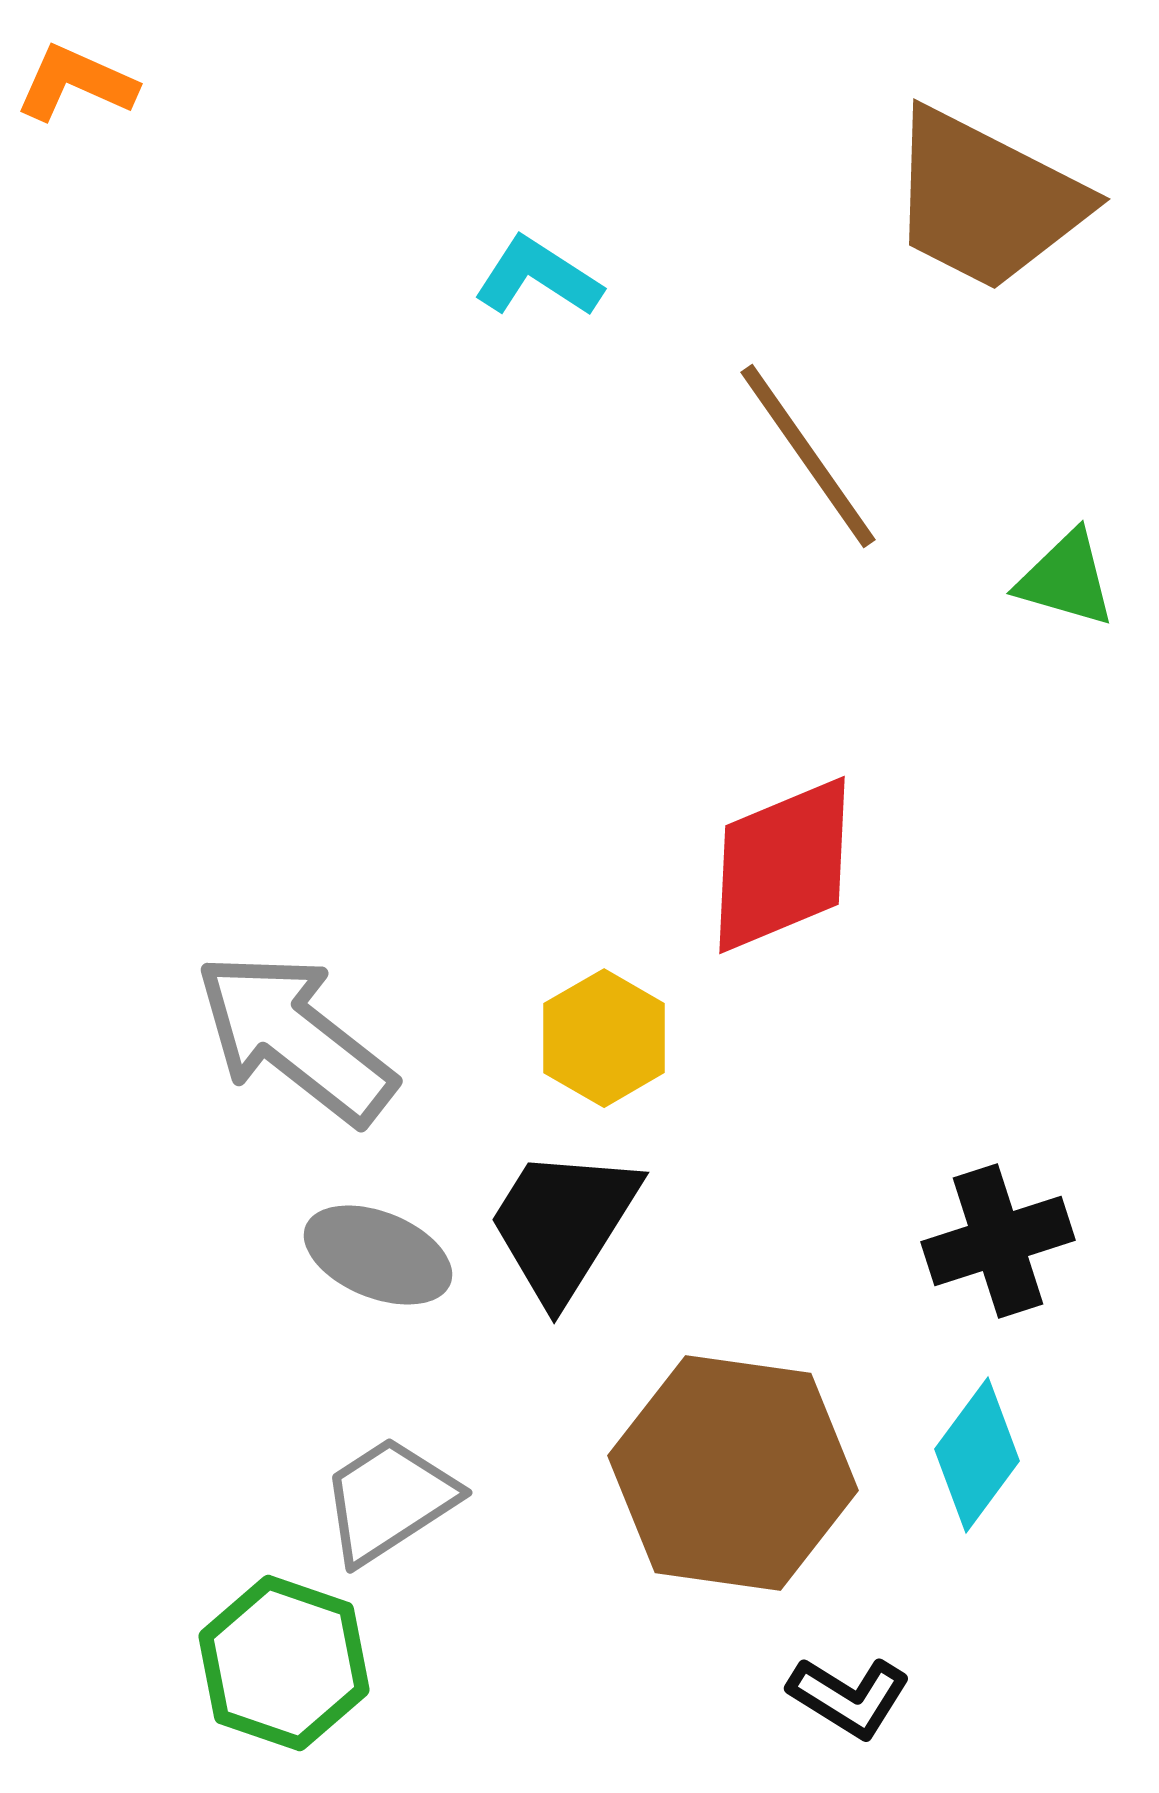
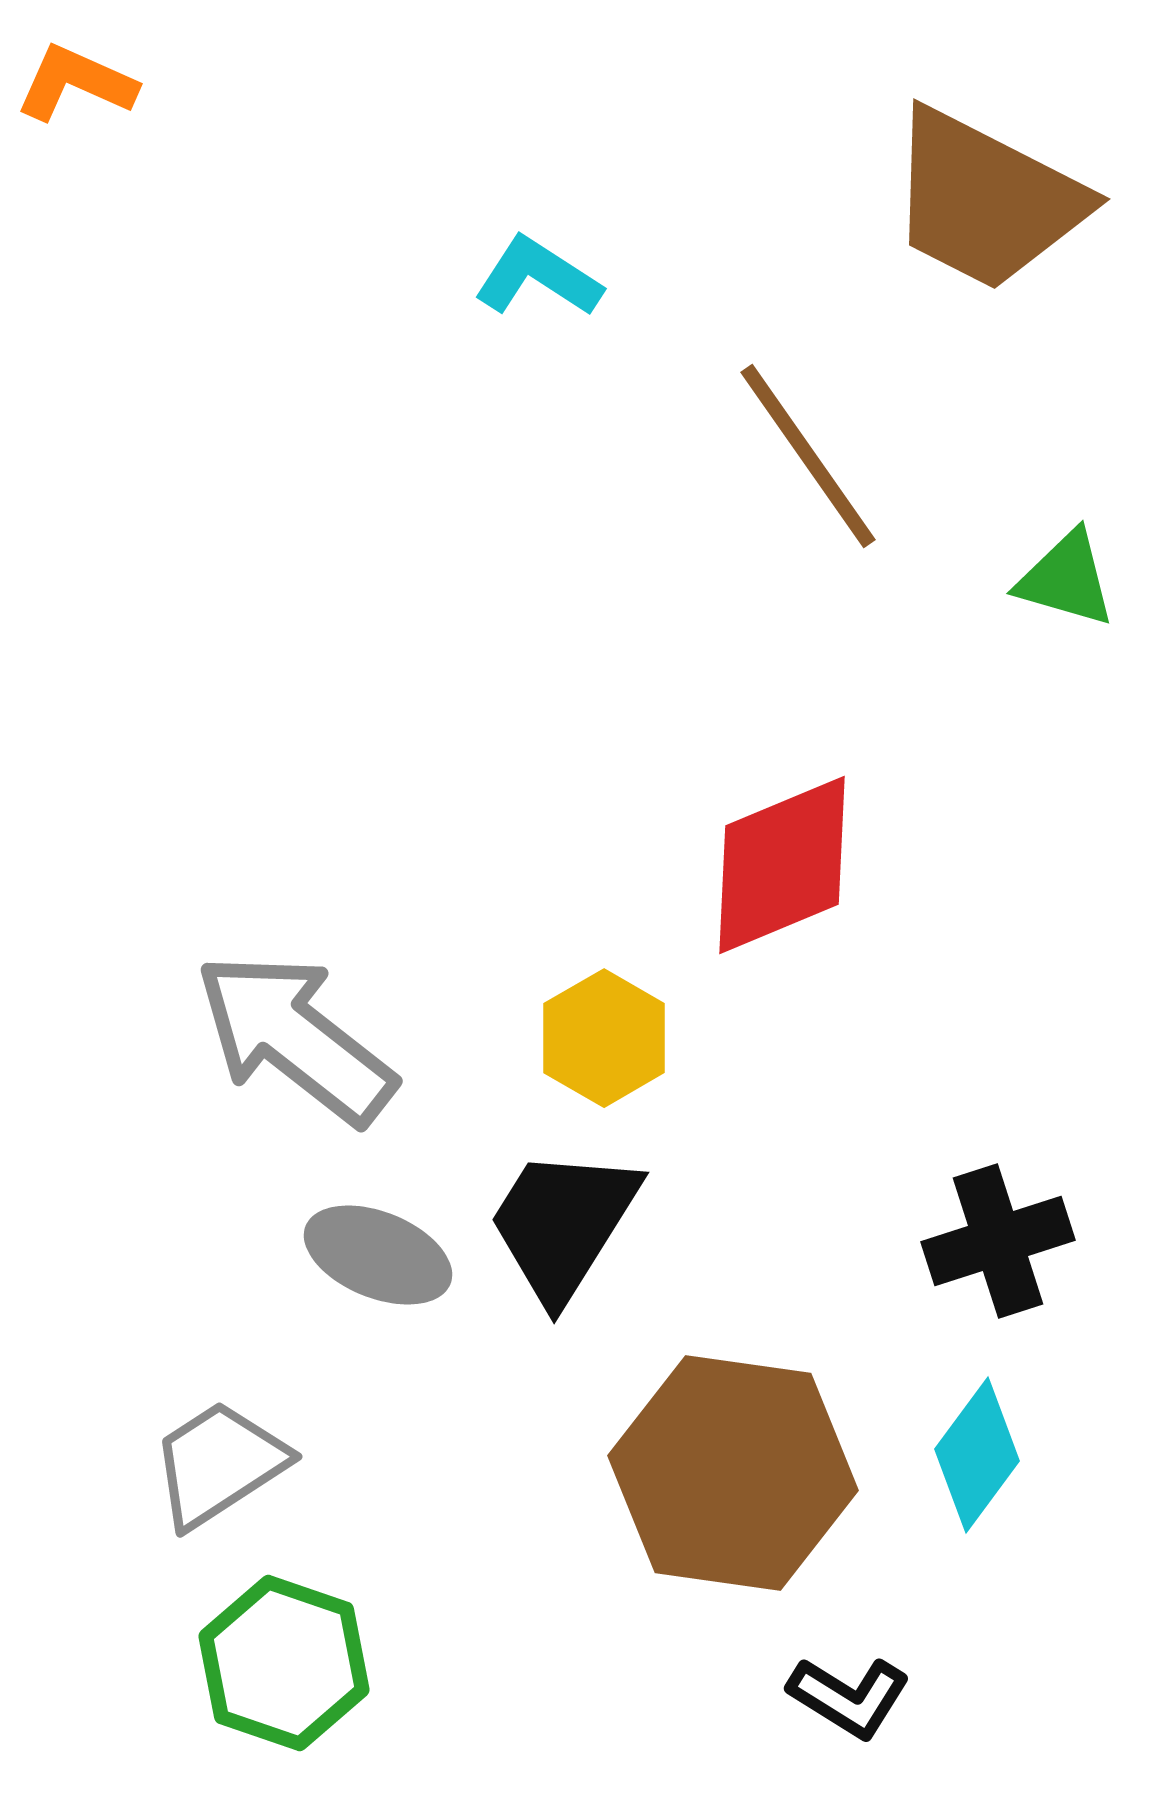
gray trapezoid: moved 170 px left, 36 px up
